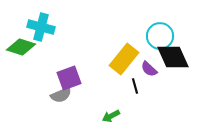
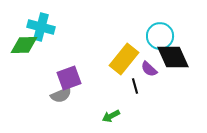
green diamond: moved 3 px right, 2 px up; rotated 20 degrees counterclockwise
